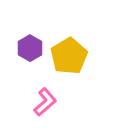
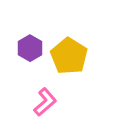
yellow pentagon: rotated 9 degrees counterclockwise
